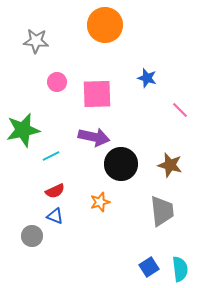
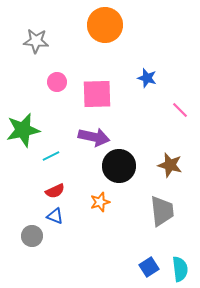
black circle: moved 2 px left, 2 px down
